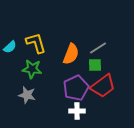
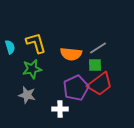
cyan semicircle: rotated 64 degrees counterclockwise
orange semicircle: rotated 75 degrees clockwise
green star: rotated 18 degrees counterclockwise
red trapezoid: moved 3 px left, 2 px up
white cross: moved 17 px left, 2 px up
